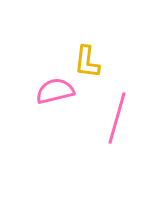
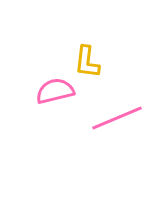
pink line: rotated 51 degrees clockwise
